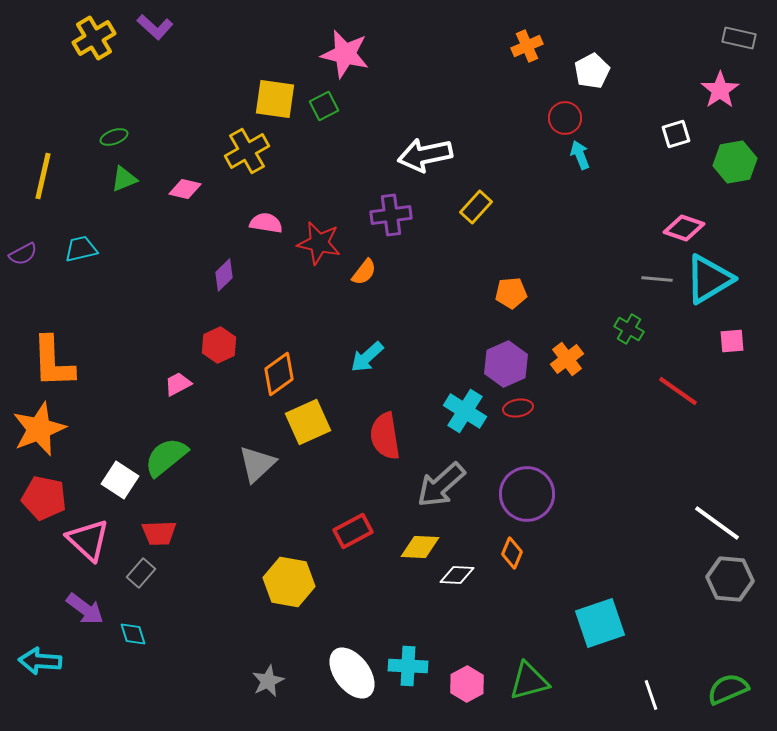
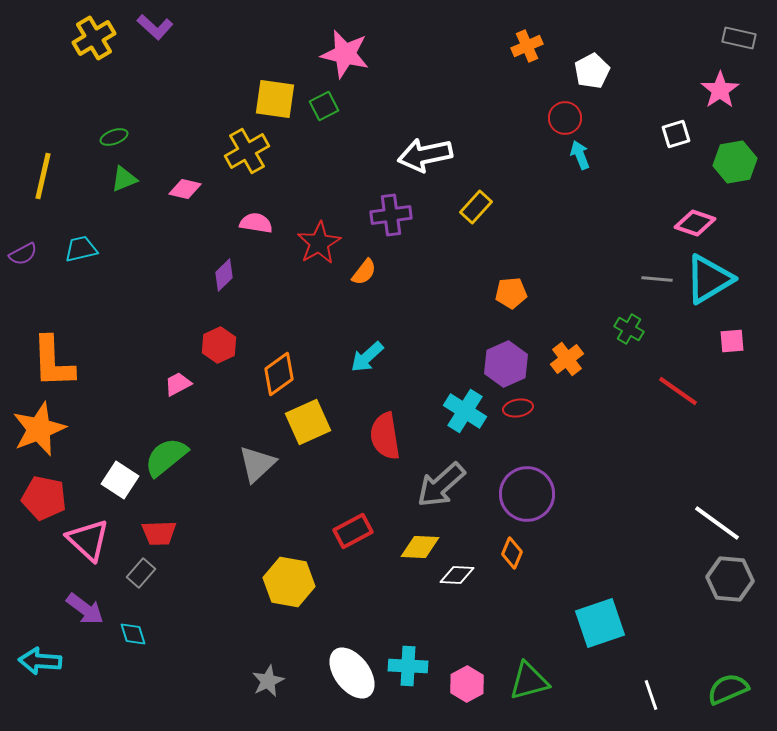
pink semicircle at (266, 223): moved 10 px left
pink diamond at (684, 228): moved 11 px right, 5 px up
red star at (319, 243): rotated 30 degrees clockwise
